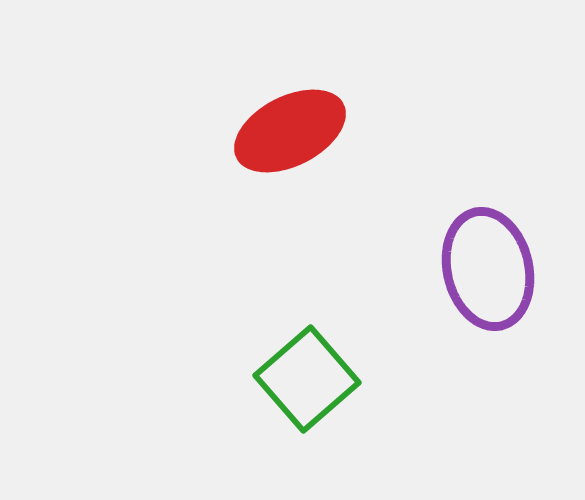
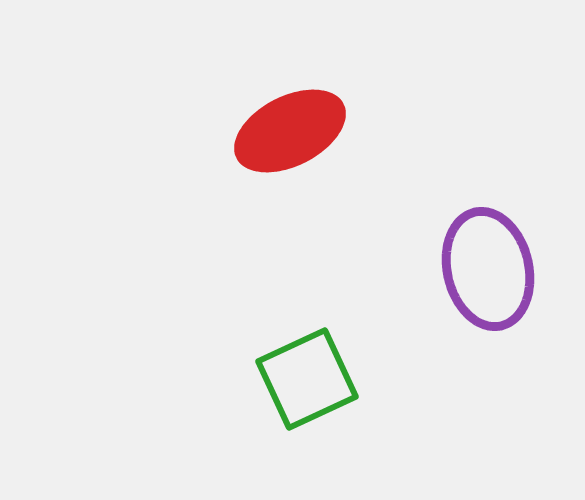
green square: rotated 16 degrees clockwise
